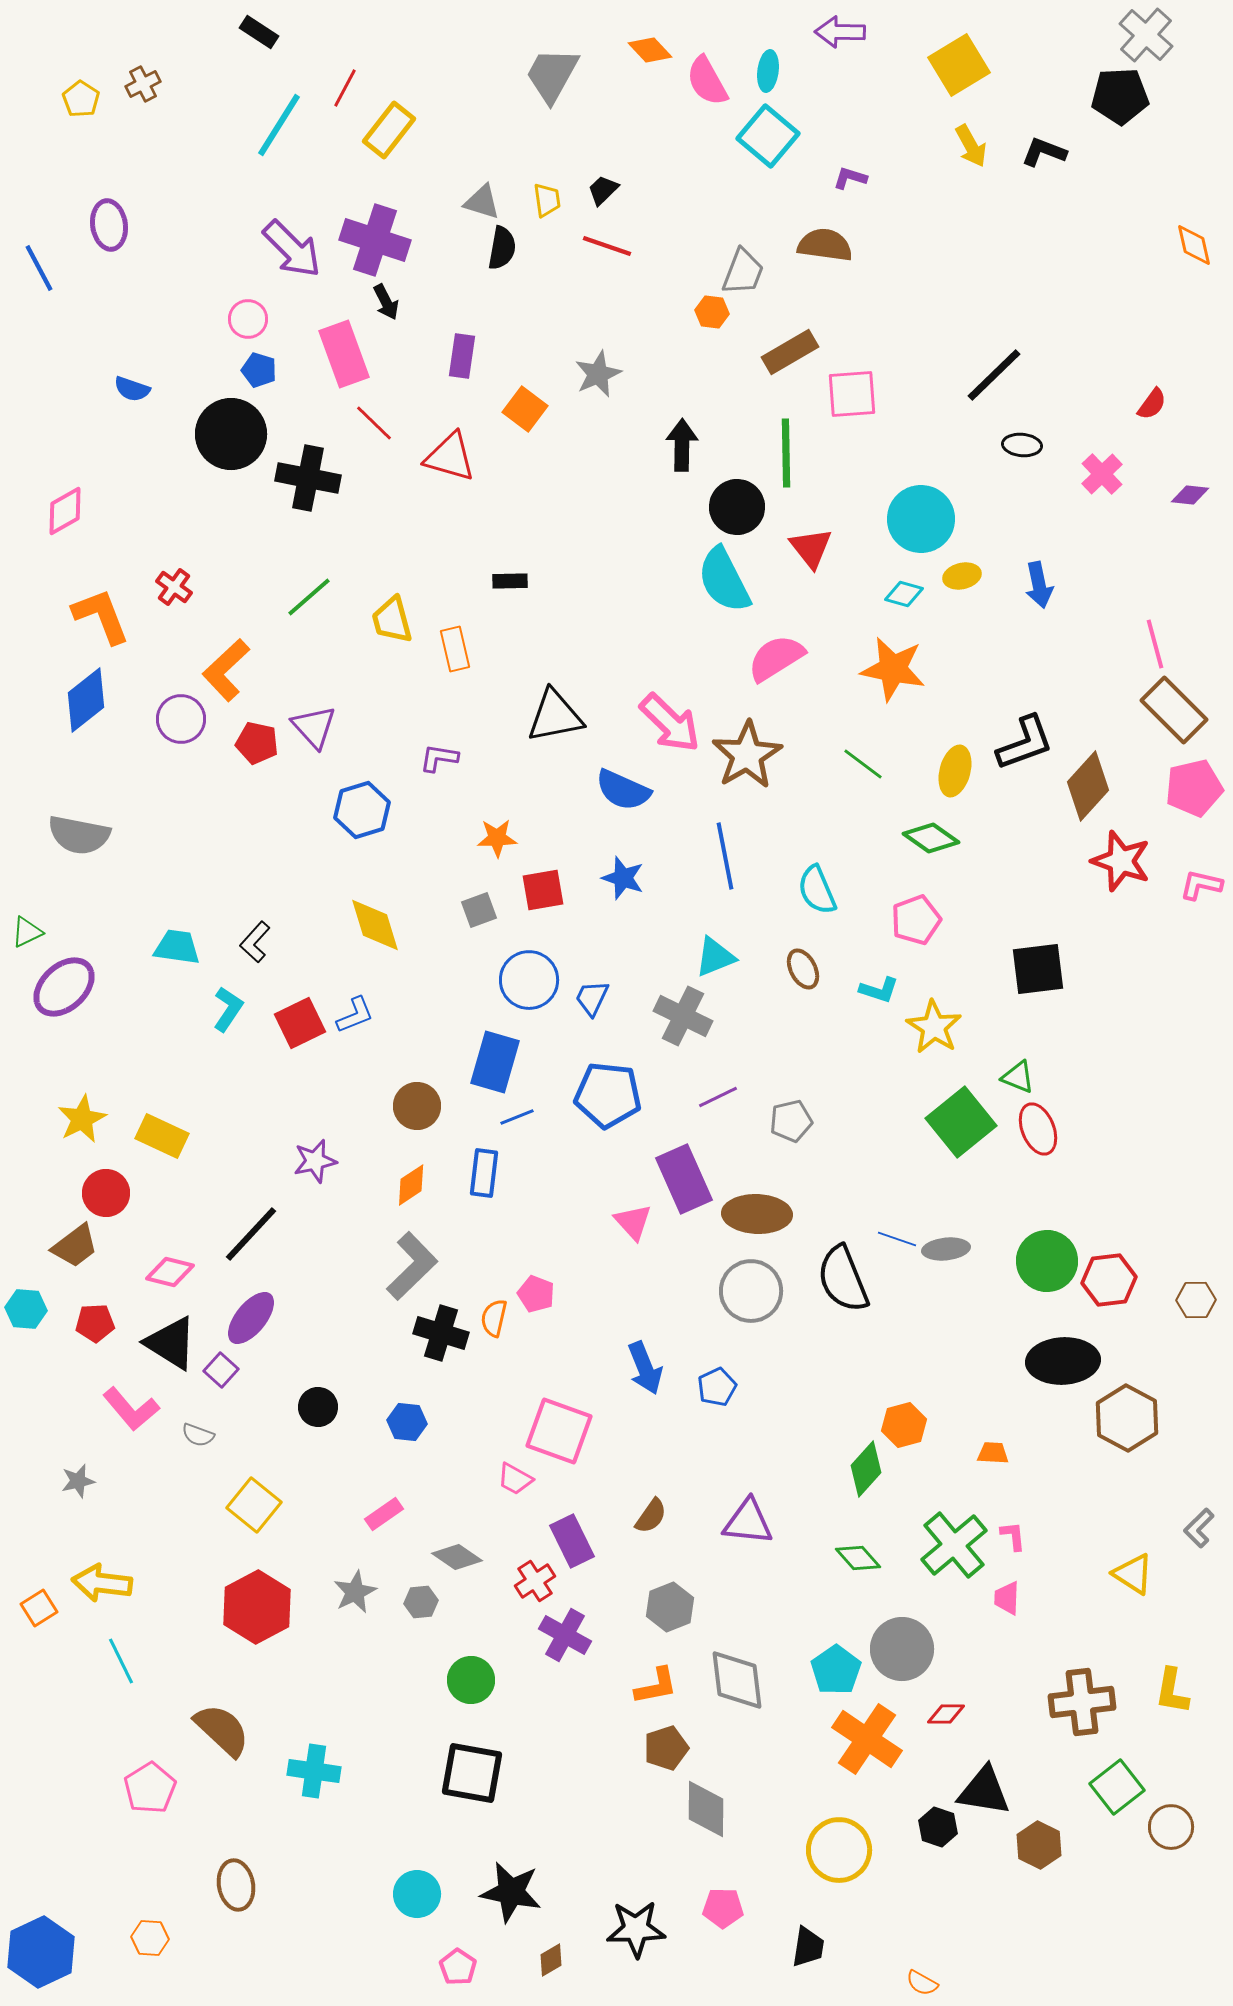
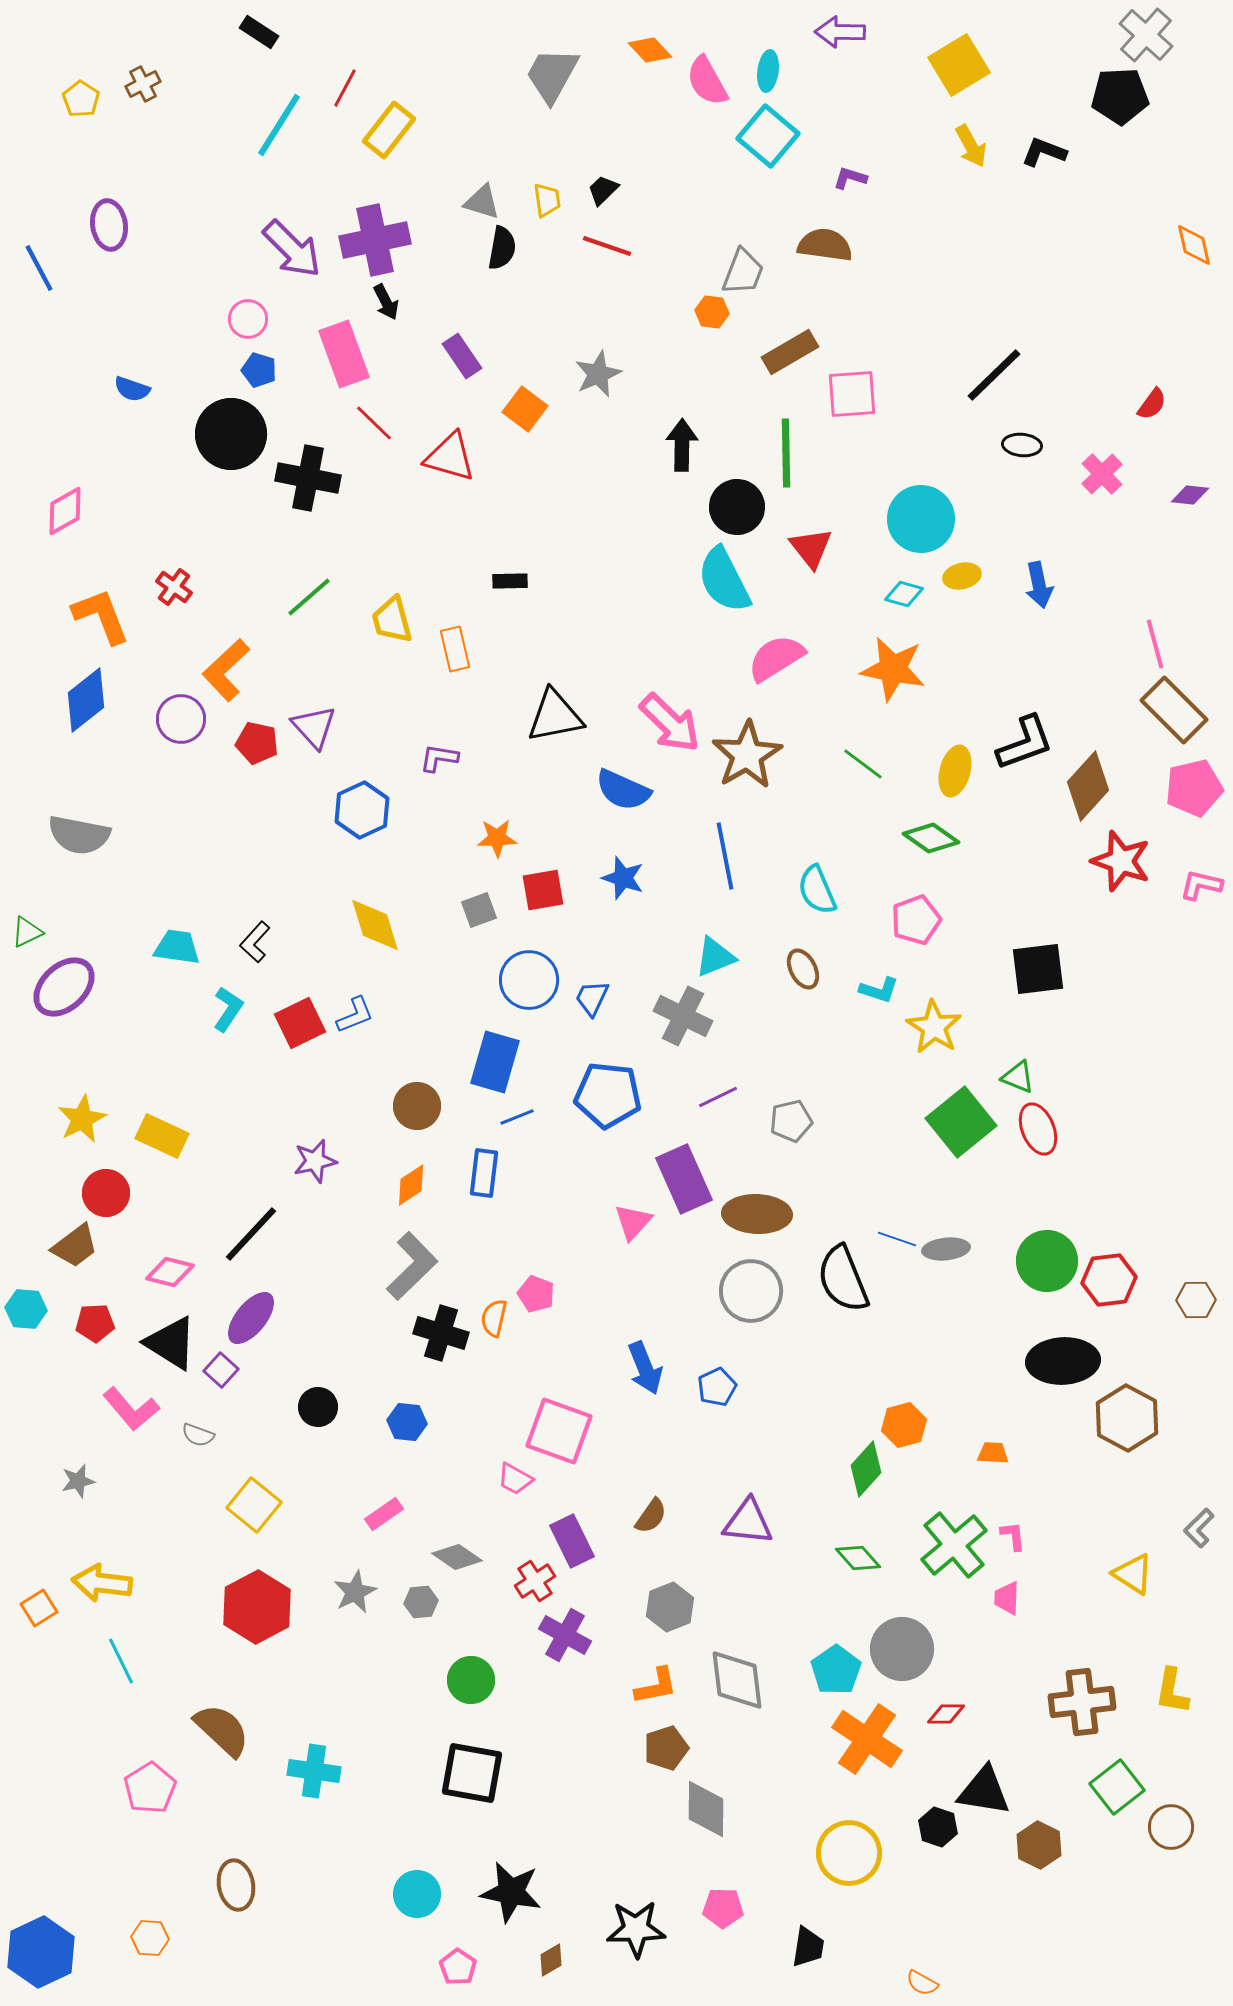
purple cross at (375, 240): rotated 30 degrees counterclockwise
purple rectangle at (462, 356): rotated 42 degrees counterclockwise
blue hexagon at (362, 810): rotated 8 degrees counterclockwise
pink triangle at (633, 1222): rotated 24 degrees clockwise
yellow circle at (839, 1850): moved 10 px right, 3 px down
